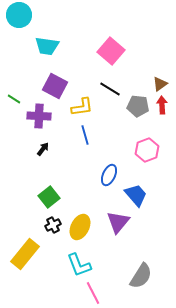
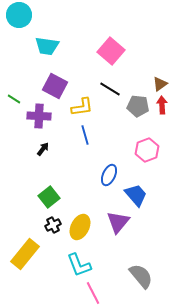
gray semicircle: rotated 72 degrees counterclockwise
